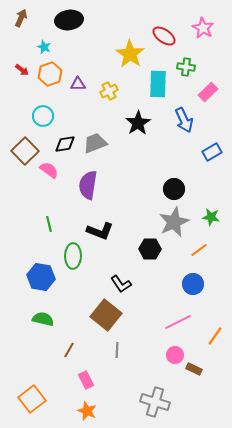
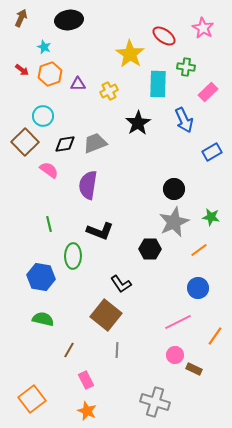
brown square at (25, 151): moved 9 px up
blue circle at (193, 284): moved 5 px right, 4 px down
